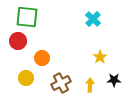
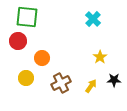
yellow arrow: moved 1 px right, 1 px down; rotated 32 degrees clockwise
